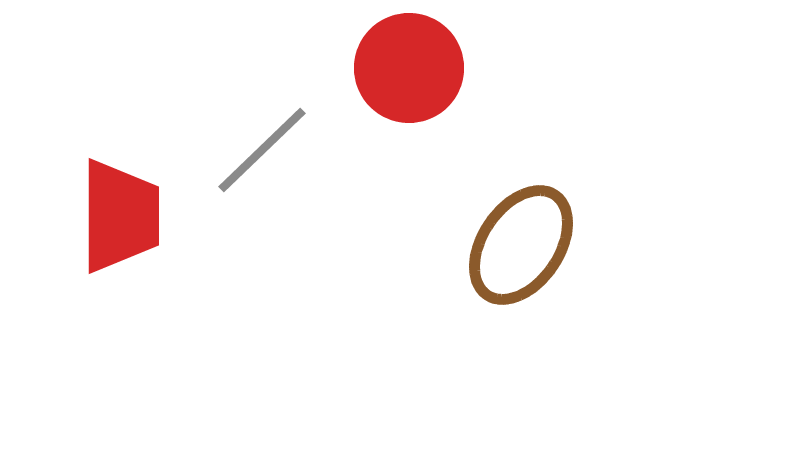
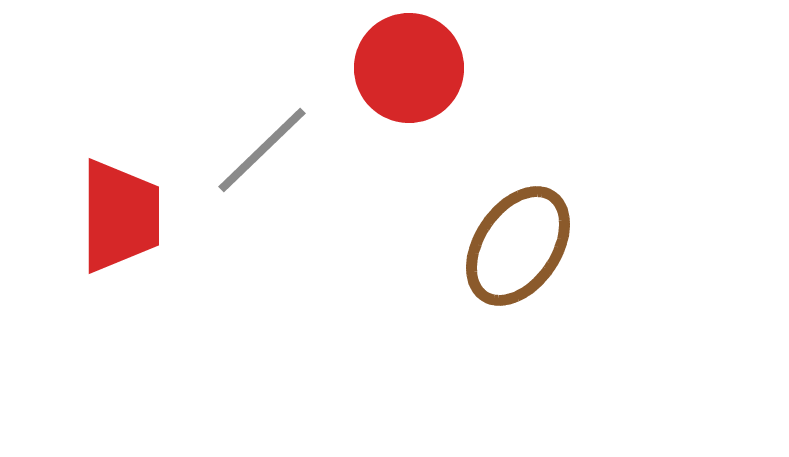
brown ellipse: moved 3 px left, 1 px down
